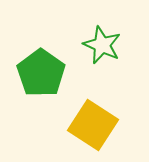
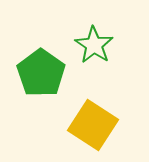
green star: moved 8 px left; rotated 9 degrees clockwise
